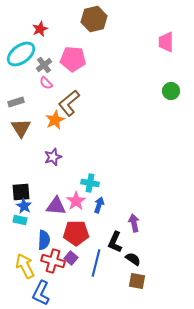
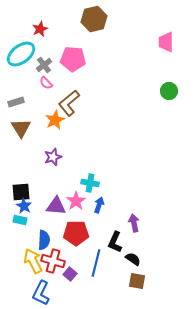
green circle: moved 2 px left
purple square: moved 1 px left, 16 px down
yellow arrow: moved 8 px right, 5 px up
